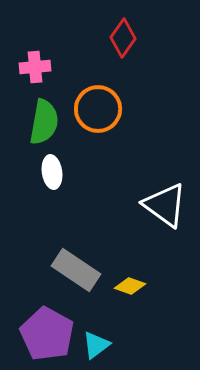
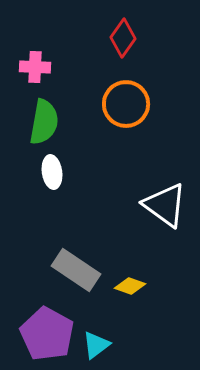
pink cross: rotated 8 degrees clockwise
orange circle: moved 28 px right, 5 px up
